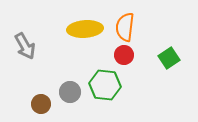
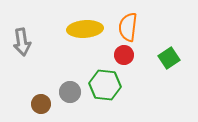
orange semicircle: moved 3 px right
gray arrow: moved 3 px left, 4 px up; rotated 20 degrees clockwise
